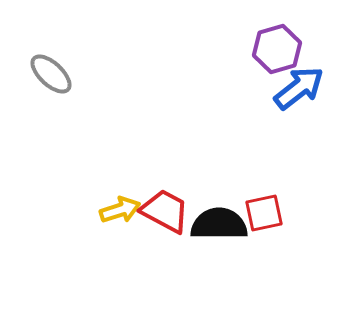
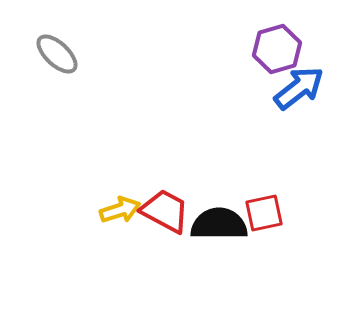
gray ellipse: moved 6 px right, 20 px up
